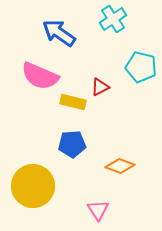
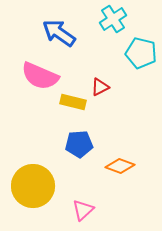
cyan pentagon: moved 14 px up
blue pentagon: moved 7 px right
pink triangle: moved 15 px left; rotated 20 degrees clockwise
